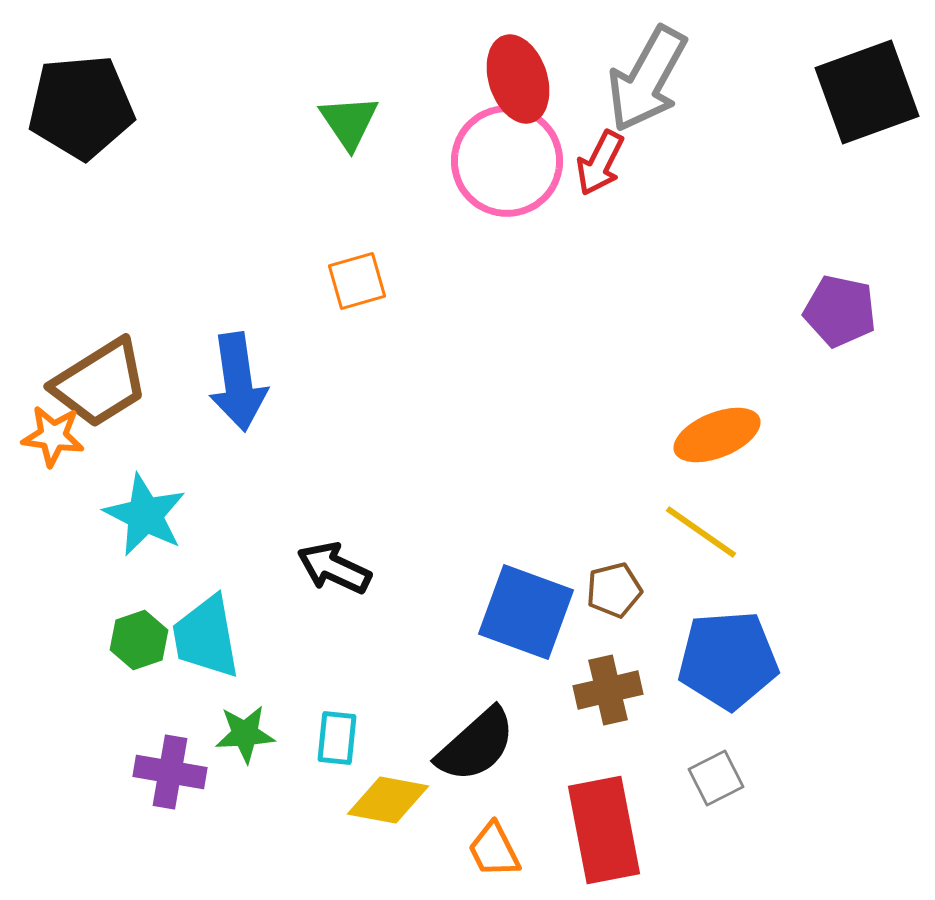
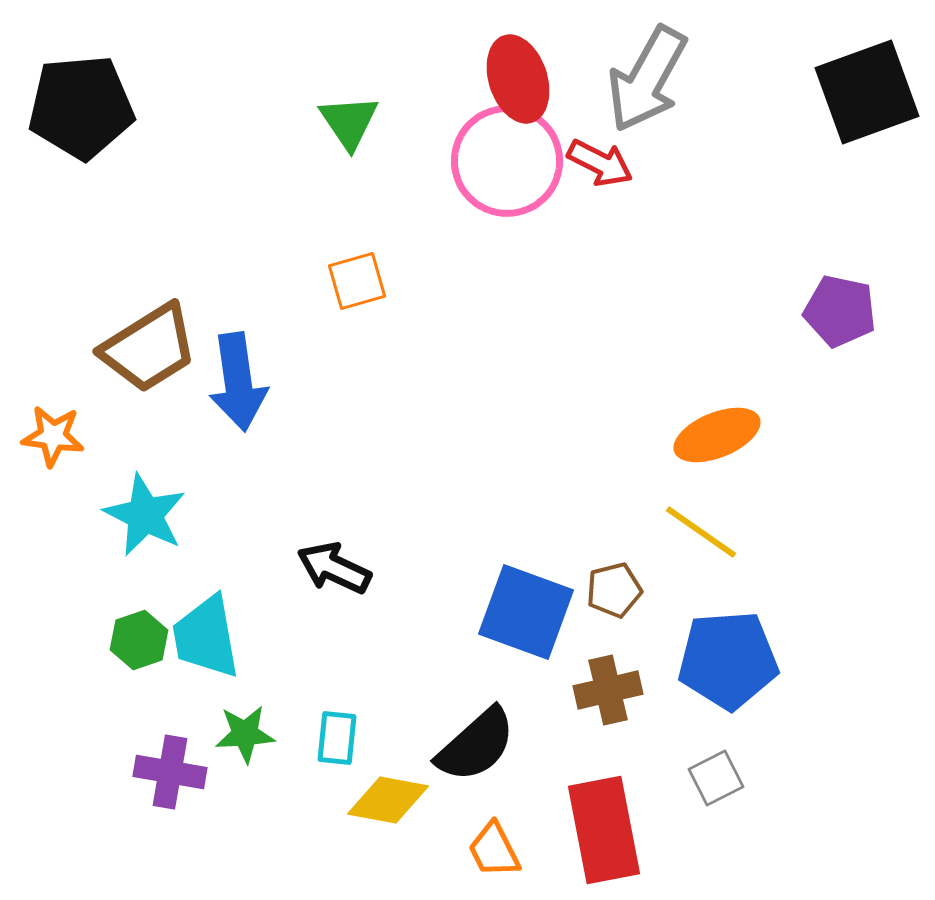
red arrow: rotated 90 degrees counterclockwise
brown trapezoid: moved 49 px right, 35 px up
